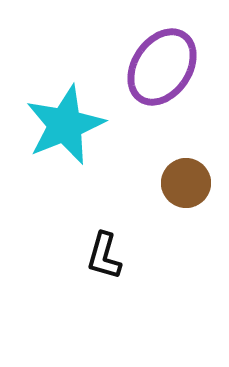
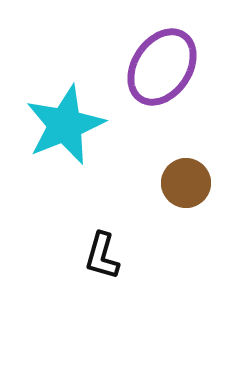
black L-shape: moved 2 px left
